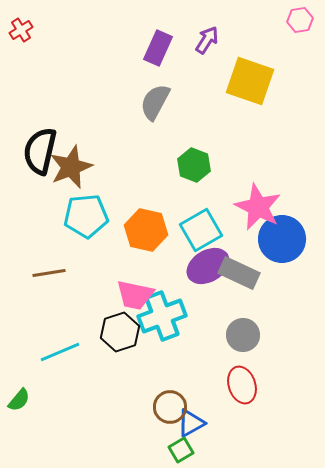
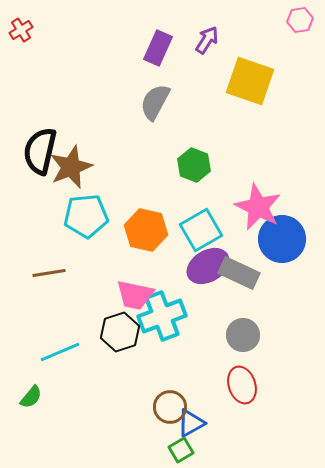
green semicircle: moved 12 px right, 3 px up
